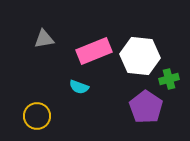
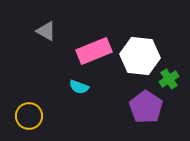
gray triangle: moved 2 px right, 8 px up; rotated 40 degrees clockwise
green cross: rotated 18 degrees counterclockwise
yellow circle: moved 8 px left
